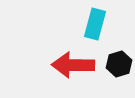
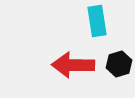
cyan rectangle: moved 2 px right, 3 px up; rotated 24 degrees counterclockwise
